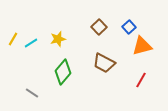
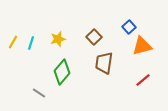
brown square: moved 5 px left, 10 px down
yellow line: moved 3 px down
cyan line: rotated 40 degrees counterclockwise
brown trapezoid: rotated 70 degrees clockwise
green diamond: moved 1 px left
red line: moved 2 px right; rotated 21 degrees clockwise
gray line: moved 7 px right
